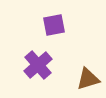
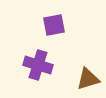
purple cross: rotated 32 degrees counterclockwise
